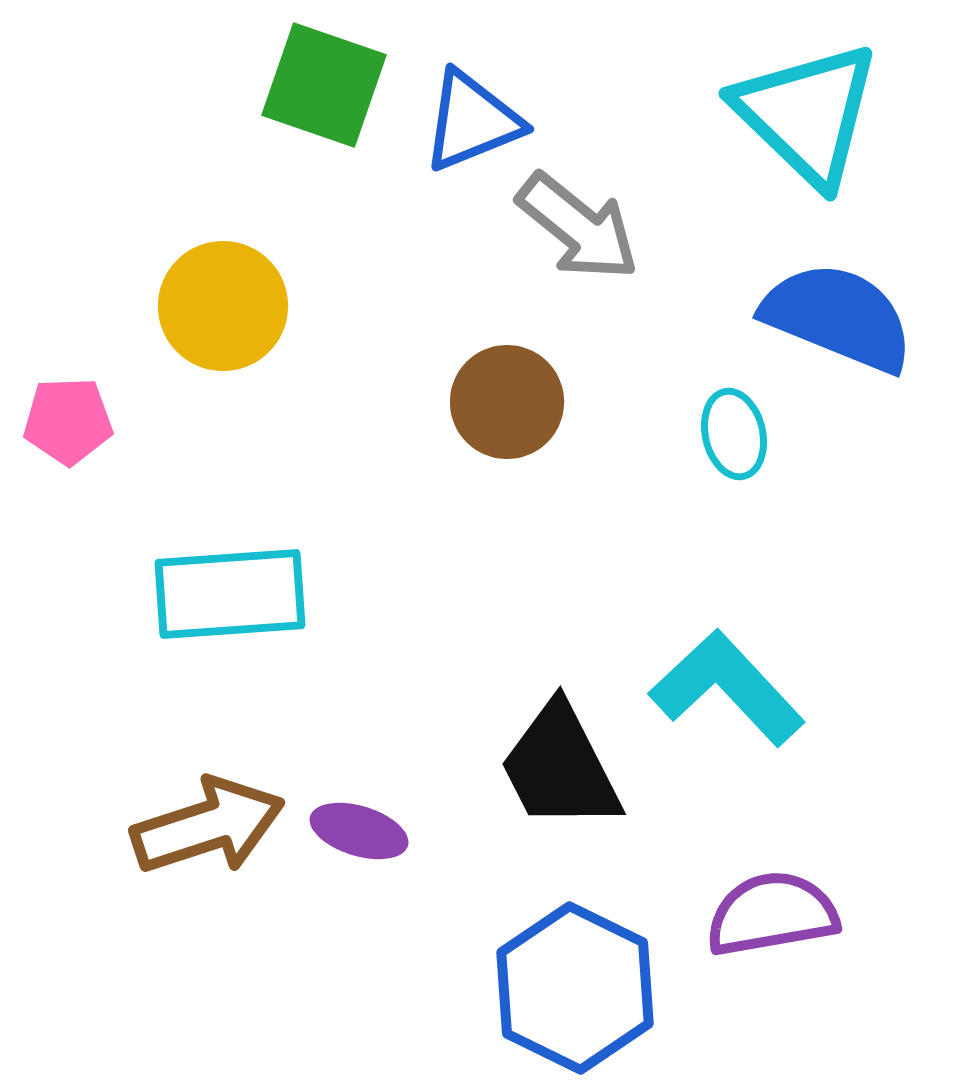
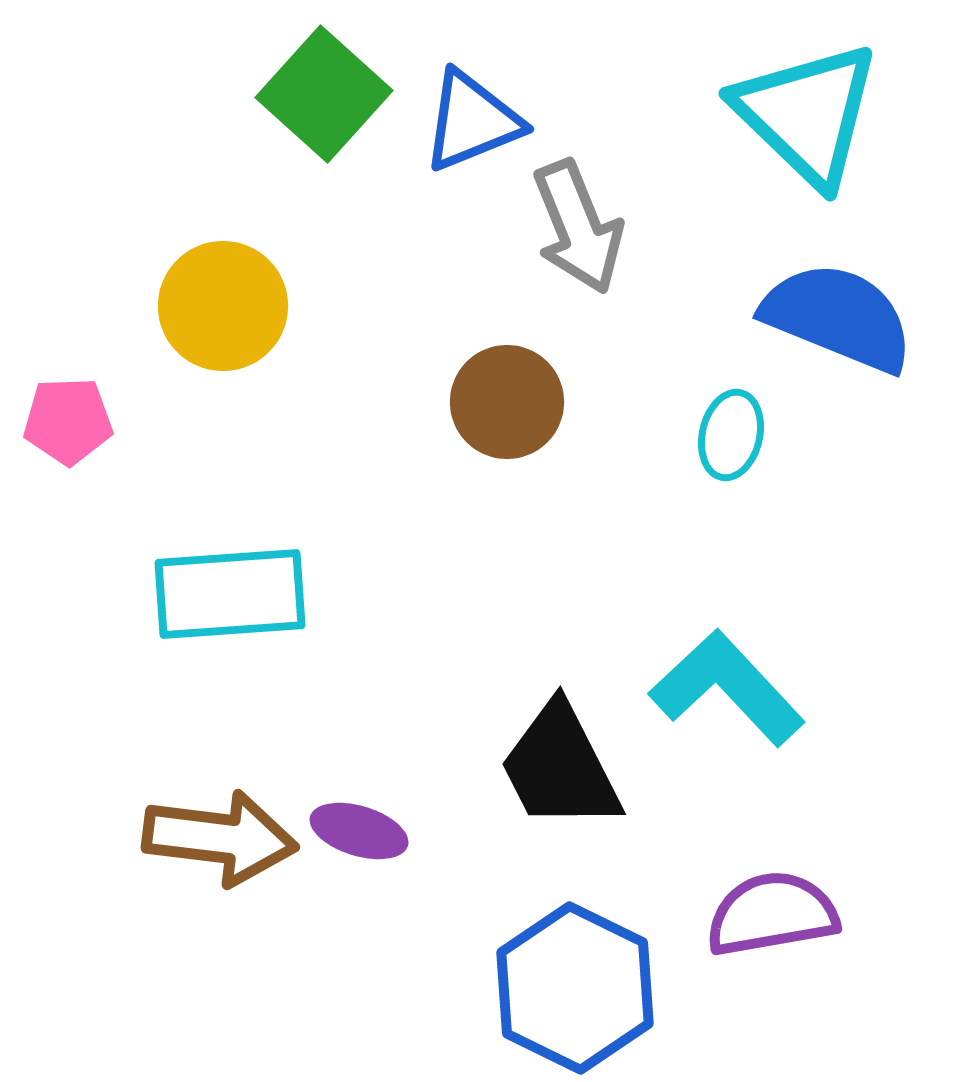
green square: moved 9 px down; rotated 23 degrees clockwise
gray arrow: rotated 29 degrees clockwise
cyan ellipse: moved 3 px left, 1 px down; rotated 26 degrees clockwise
brown arrow: moved 12 px right, 12 px down; rotated 25 degrees clockwise
